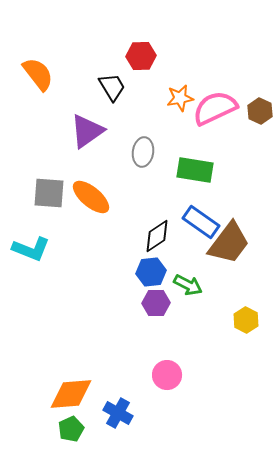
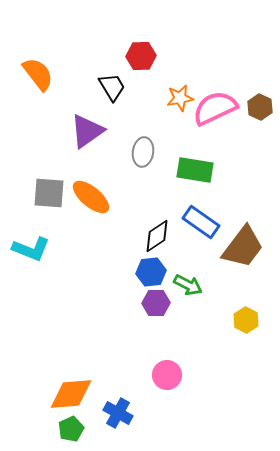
brown hexagon: moved 4 px up
brown trapezoid: moved 14 px right, 4 px down
